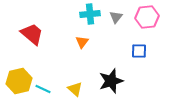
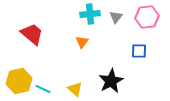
black star: rotated 10 degrees counterclockwise
